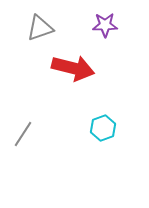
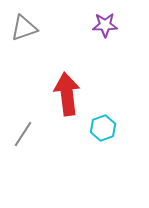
gray triangle: moved 16 px left
red arrow: moved 6 px left, 26 px down; rotated 111 degrees counterclockwise
